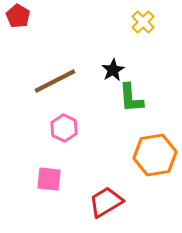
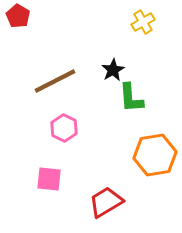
yellow cross: rotated 15 degrees clockwise
